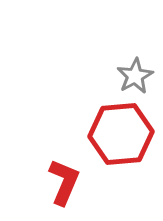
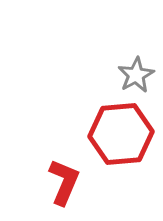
gray star: moved 1 px right, 1 px up
